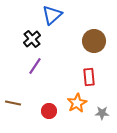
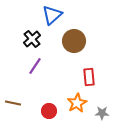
brown circle: moved 20 px left
